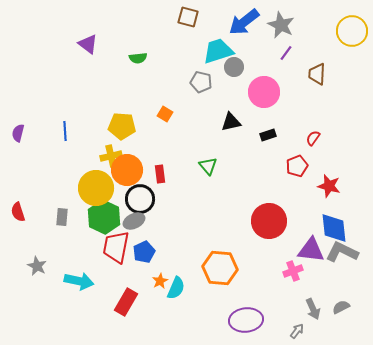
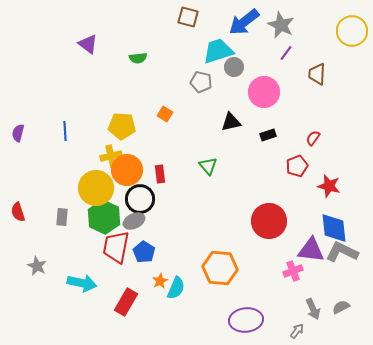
blue pentagon at (144, 252): rotated 15 degrees counterclockwise
cyan arrow at (79, 281): moved 3 px right, 2 px down
